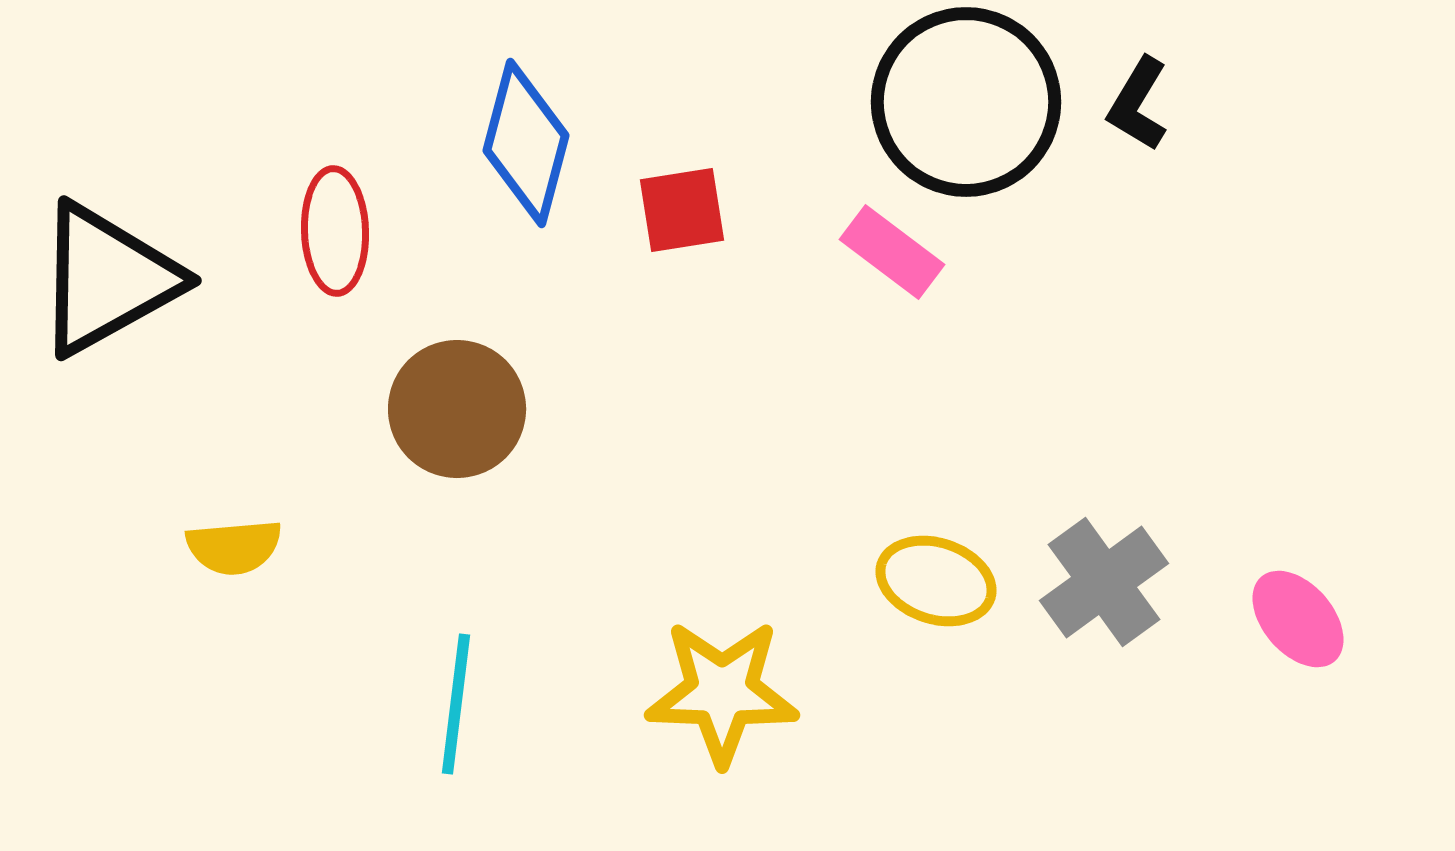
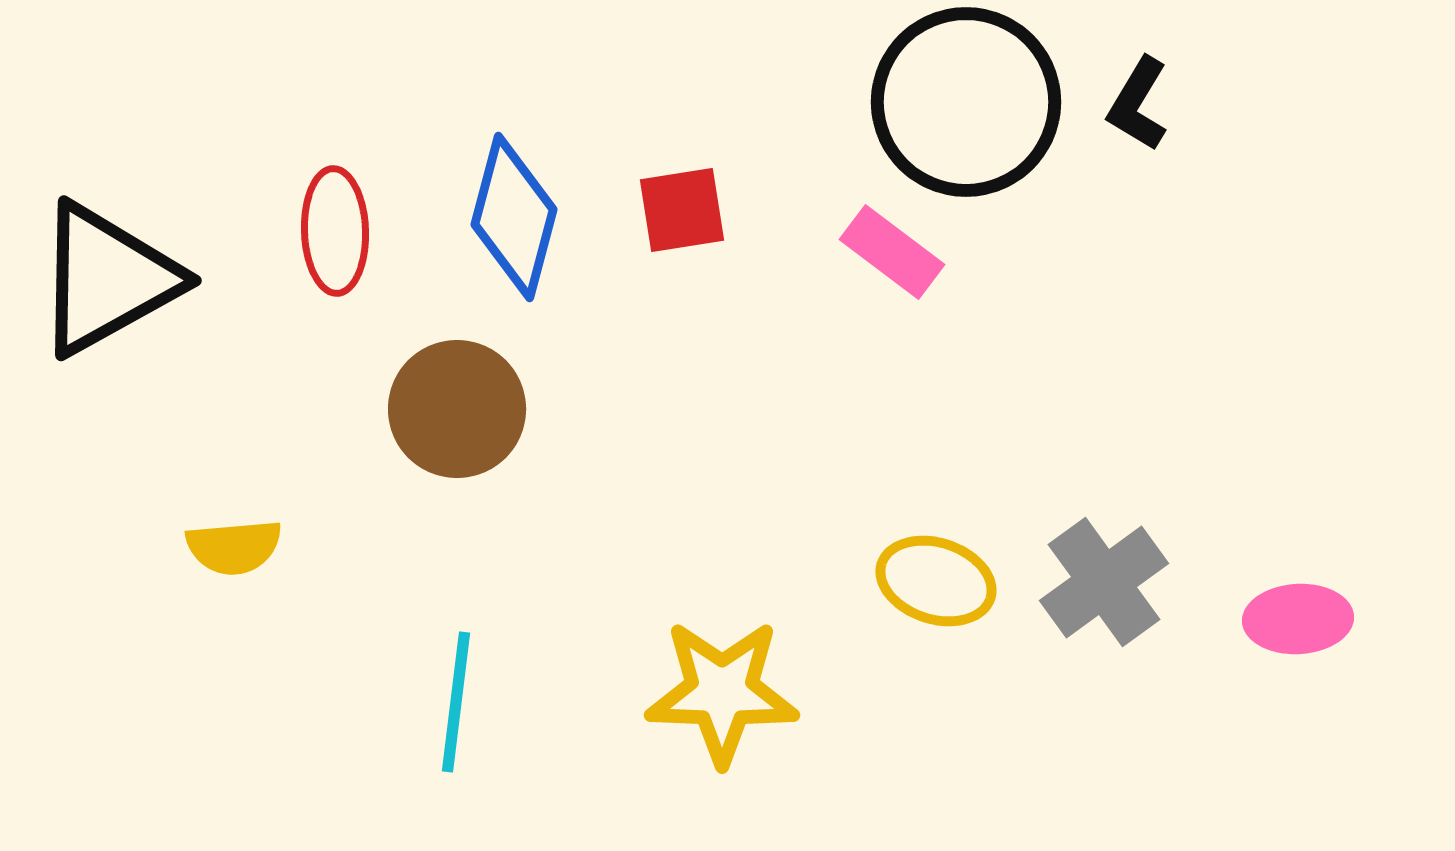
blue diamond: moved 12 px left, 74 px down
pink ellipse: rotated 52 degrees counterclockwise
cyan line: moved 2 px up
